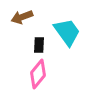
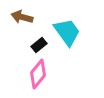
brown arrow: rotated 35 degrees clockwise
black rectangle: rotated 49 degrees clockwise
